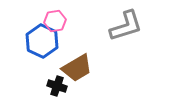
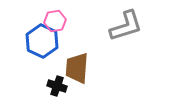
brown trapezoid: rotated 124 degrees clockwise
